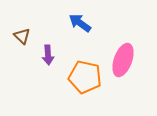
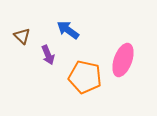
blue arrow: moved 12 px left, 7 px down
purple arrow: rotated 18 degrees counterclockwise
